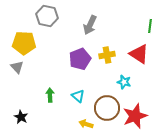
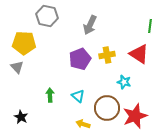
yellow arrow: moved 3 px left
